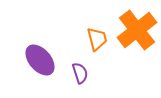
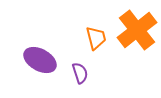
orange trapezoid: moved 1 px left, 1 px up
purple ellipse: rotated 20 degrees counterclockwise
